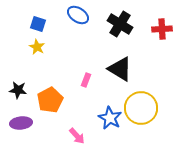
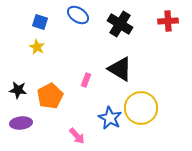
blue square: moved 2 px right, 2 px up
red cross: moved 6 px right, 8 px up
orange pentagon: moved 4 px up
